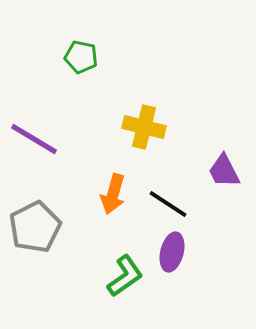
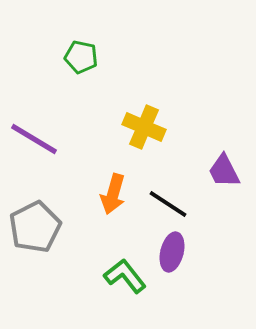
yellow cross: rotated 9 degrees clockwise
green L-shape: rotated 93 degrees counterclockwise
